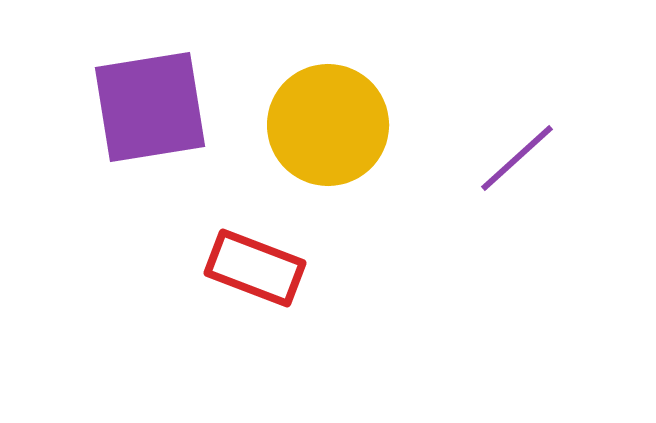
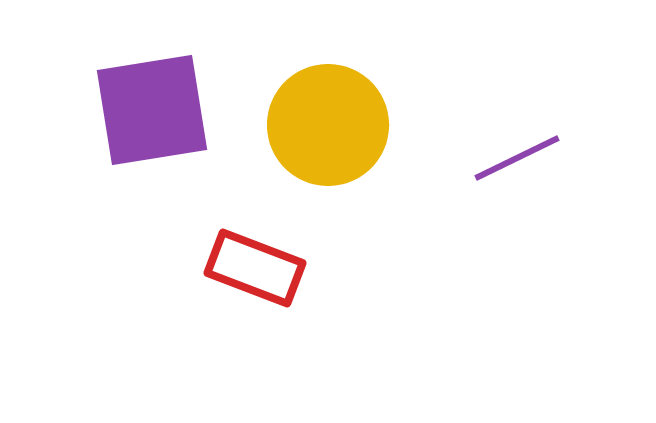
purple square: moved 2 px right, 3 px down
purple line: rotated 16 degrees clockwise
